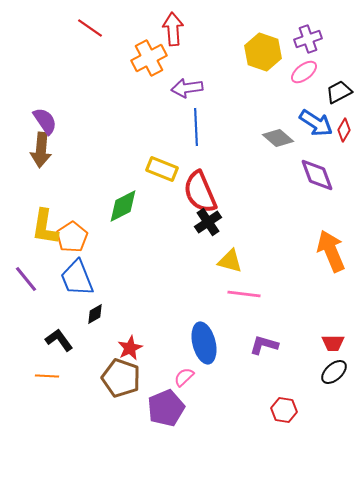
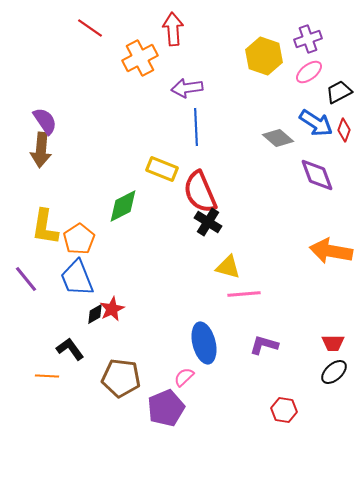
yellow hexagon: moved 1 px right, 4 px down
orange cross: moved 9 px left
pink ellipse: moved 5 px right
red diamond: rotated 10 degrees counterclockwise
black cross: rotated 24 degrees counterclockwise
orange pentagon: moved 7 px right, 2 px down
orange arrow: rotated 57 degrees counterclockwise
yellow triangle: moved 2 px left, 6 px down
pink line: rotated 12 degrees counterclockwise
black L-shape: moved 11 px right, 9 px down
red star: moved 18 px left, 39 px up
brown pentagon: rotated 12 degrees counterclockwise
